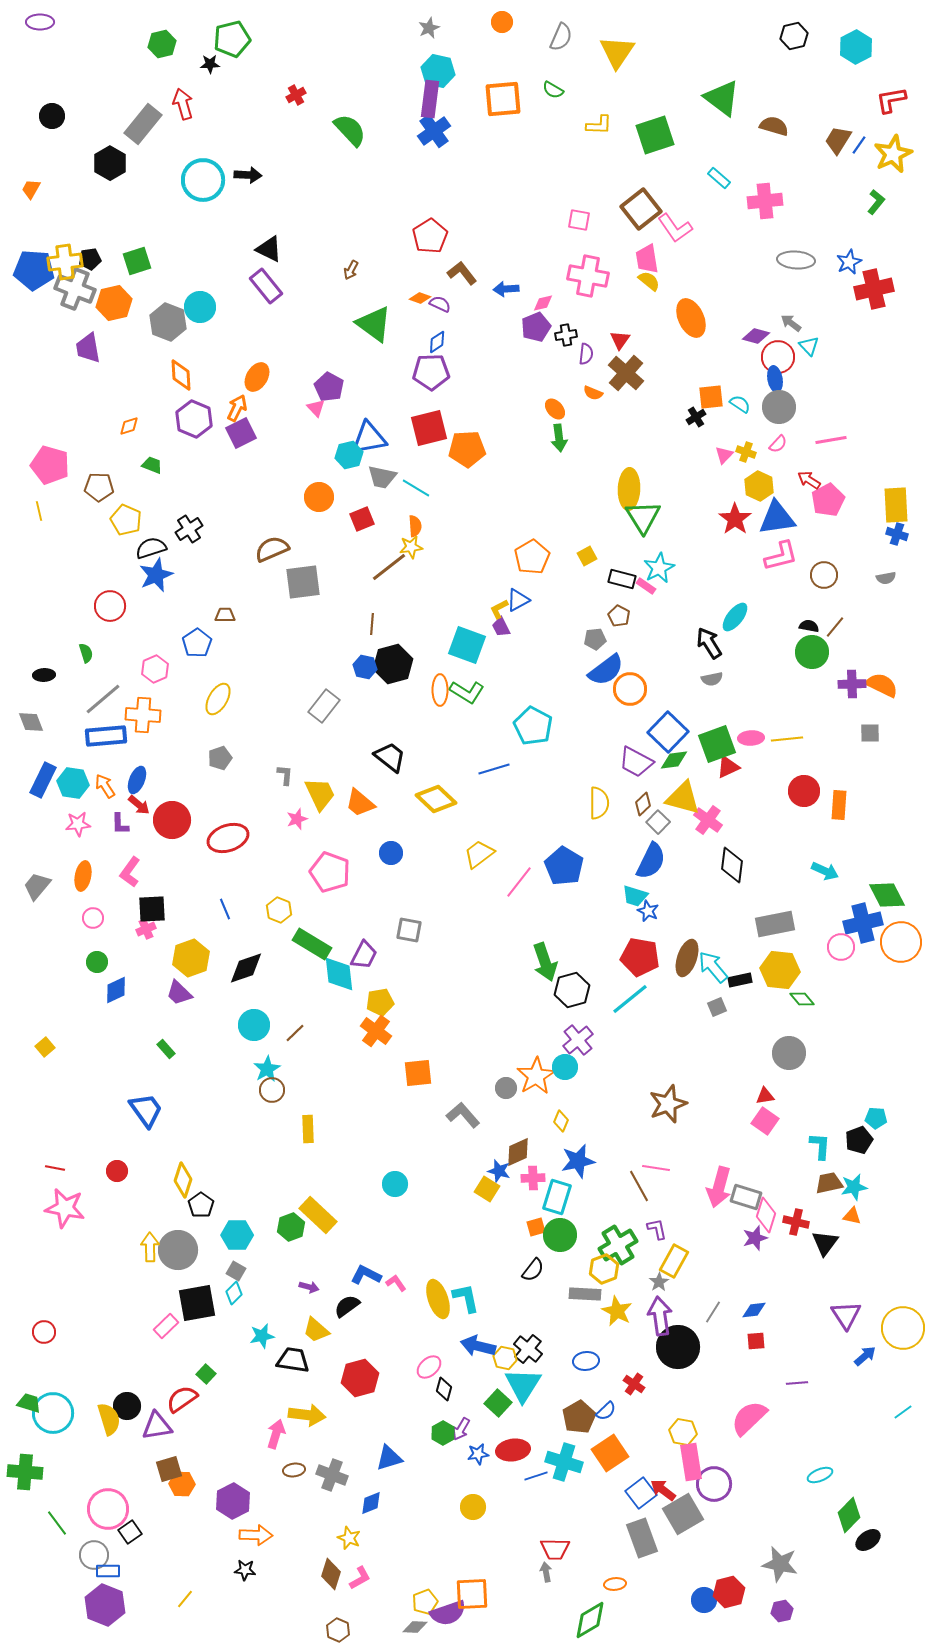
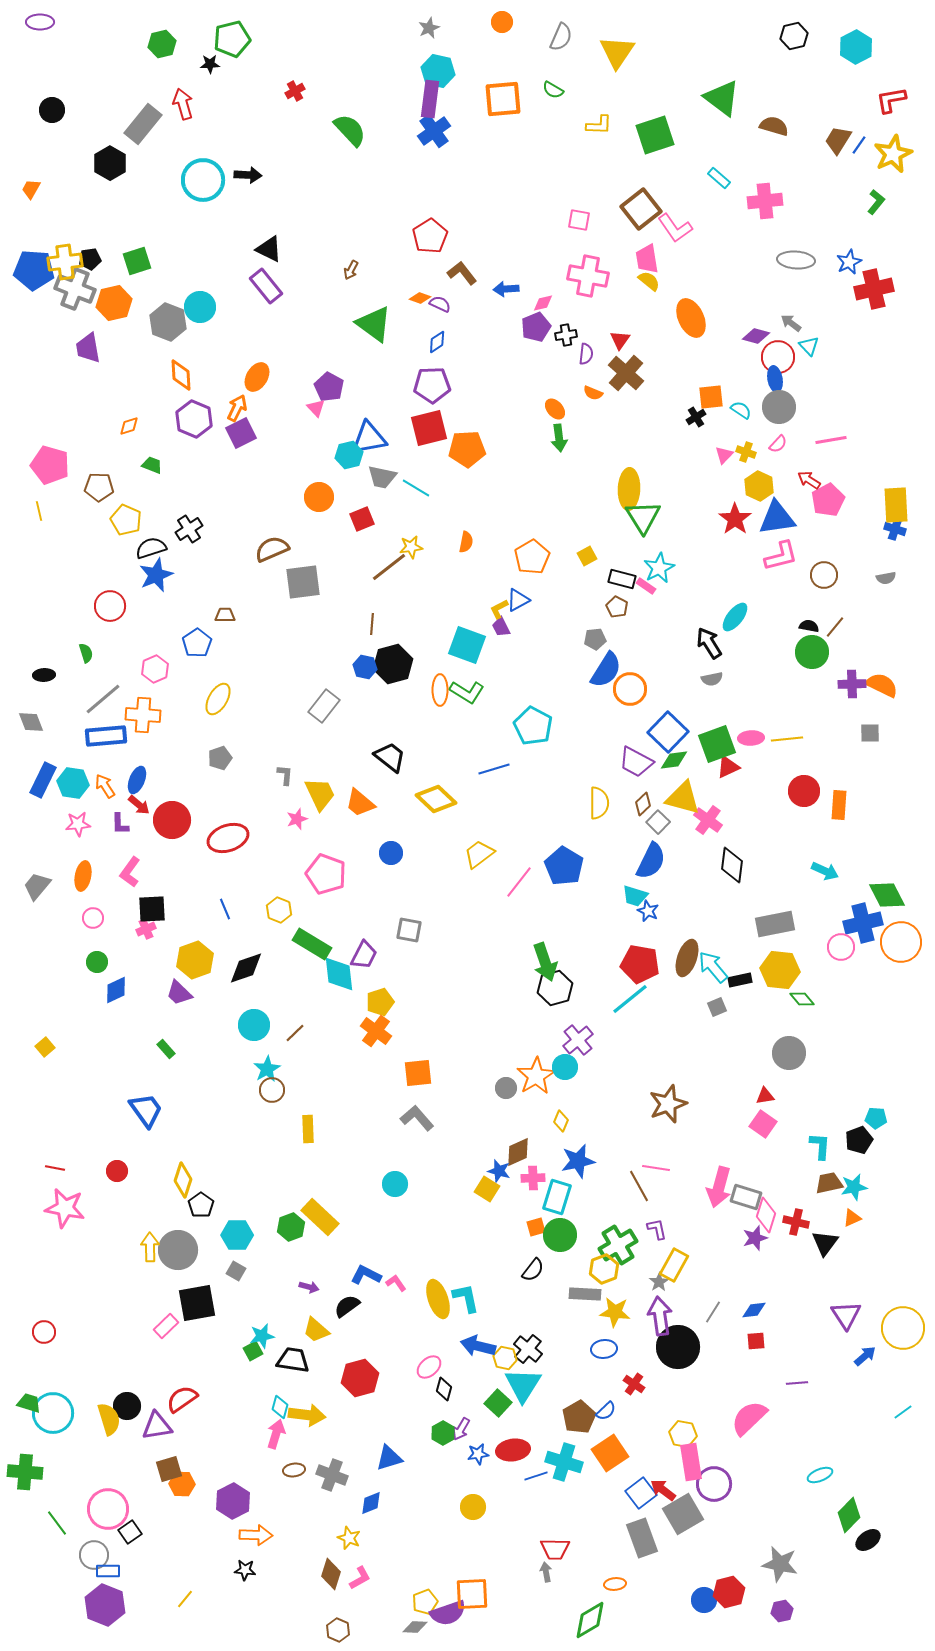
red cross at (296, 95): moved 1 px left, 4 px up
black circle at (52, 116): moved 6 px up
purple pentagon at (431, 372): moved 1 px right, 13 px down
cyan semicircle at (740, 404): moved 1 px right, 6 px down
orange semicircle at (415, 526): moved 51 px right, 16 px down; rotated 15 degrees clockwise
blue cross at (897, 534): moved 2 px left, 5 px up
brown pentagon at (619, 616): moved 2 px left, 9 px up
blue semicircle at (606, 670): rotated 21 degrees counterclockwise
pink pentagon at (330, 872): moved 4 px left, 2 px down
red pentagon at (640, 957): moved 7 px down
yellow hexagon at (191, 958): moved 4 px right, 2 px down
black hexagon at (572, 990): moved 17 px left, 2 px up
yellow pentagon at (380, 1002): rotated 8 degrees counterclockwise
gray L-shape at (463, 1115): moved 46 px left, 3 px down
pink square at (765, 1121): moved 2 px left, 3 px down
yellow rectangle at (318, 1215): moved 2 px right, 2 px down
orange triangle at (852, 1216): moved 2 px down; rotated 36 degrees counterclockwise
yellow rectangle at (674, 1261): moved 4 px down
cyan diamond at (234, 1293): moved 46 px right, 114 px down; rotated 30 degrees counterclockwise
yellow star at (617, 1311): moved 2 px left, 1 px down; rotated 20 degrees counterclockwise
blue ellipse at (586, 1361): moved 18 px right, 12 px up
green square at (206, 1374): moved 47 px right, 23 px up; rotated 18 degrees clockwise
yellow hexagon at (683, 1432): moved 2 px down
